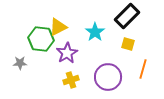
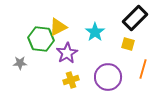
black rectangle: moved 8 px right, 2 px down
